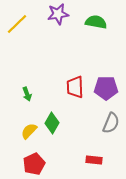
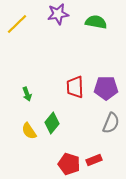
green diamond: rotated 10 degrees clockwise
yellow semicircle: rotated 78 degrees counterclockwise
red rectangle: rotated 28 degrees counterclockwise
red pentagon: moved 35 px right; rotated 30 degrees counterclockwise
